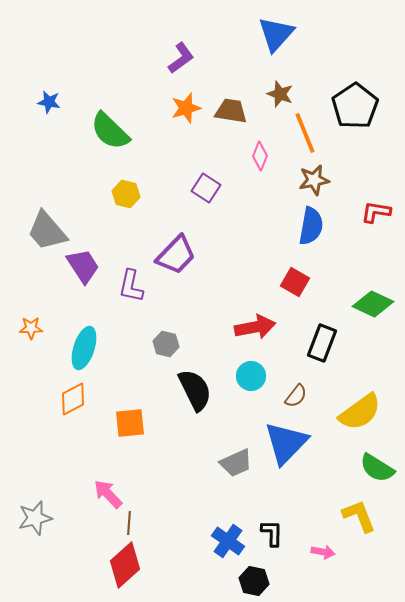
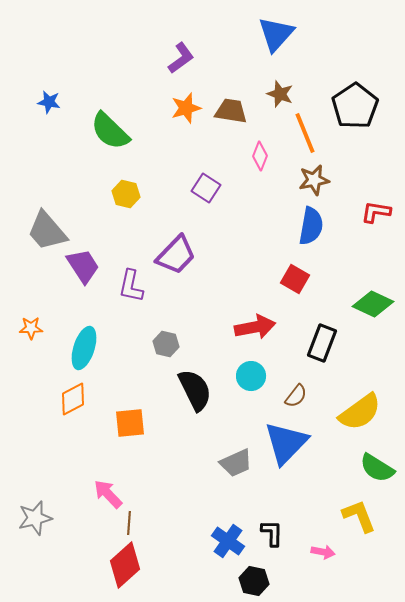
red square at (295, 282): moved 3 px up
